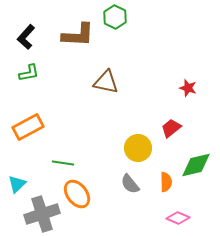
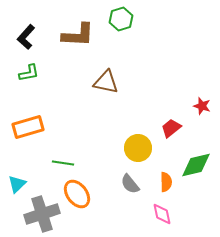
green hexagon: moved 6 px right, 2 px down; rotated 15 degrees clockwise
red star: moved 14 px right, 18 px down
orange rectangle: rotated 12 degrees clockwise
pink diamond: moved 16 px left, 4 px up; rotated 55 degrees clockwise
